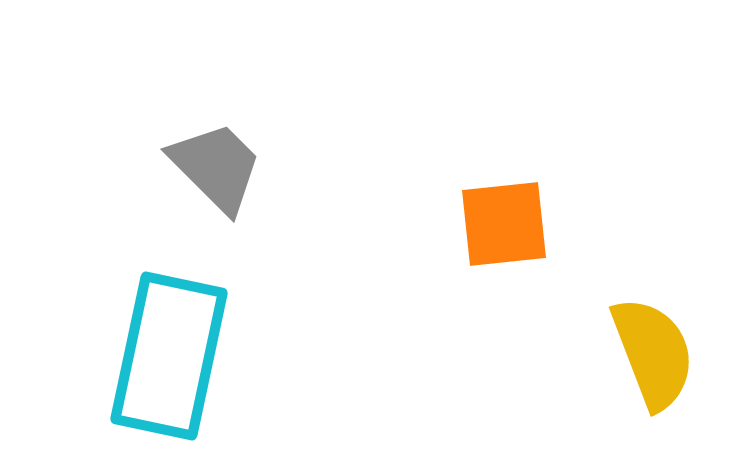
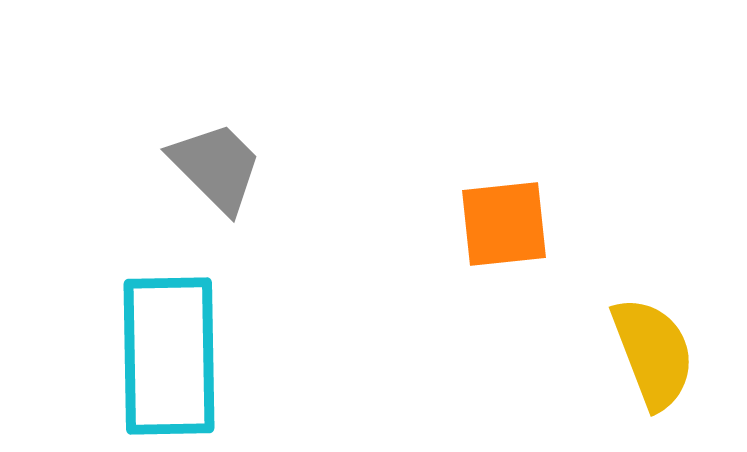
cyan rectangle: rotated 13 degrees counterclockwise
